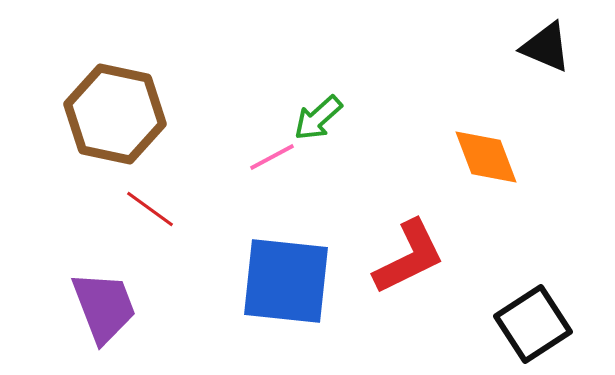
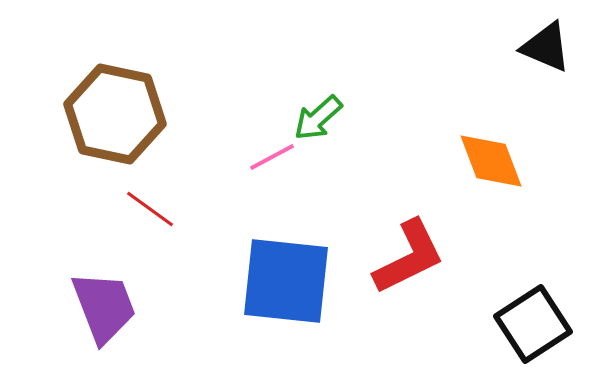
orange diamond: moved 5 px right, 4 px down
